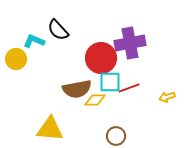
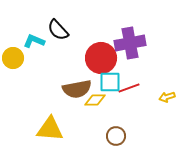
yellow circle: moved 3 px left, 1 px up
